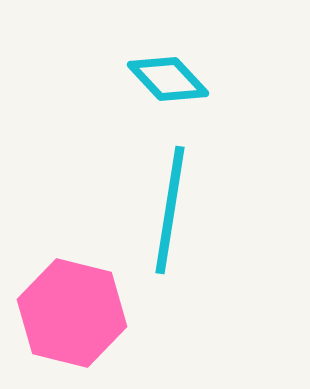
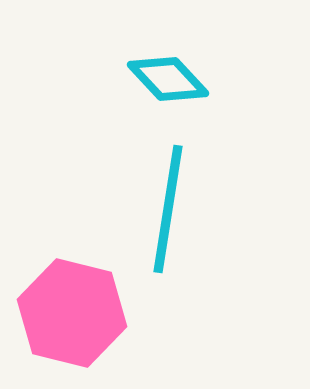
cyan line: moved 2 px left, 1 px up
